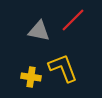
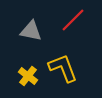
gray triangle: moved 8 px left
yellow cross: moved 3 px left, 1 px up; rotated 30 degrees clockwise
